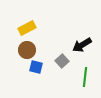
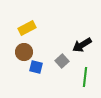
brown circle: moved 3 px left, 2 px down
